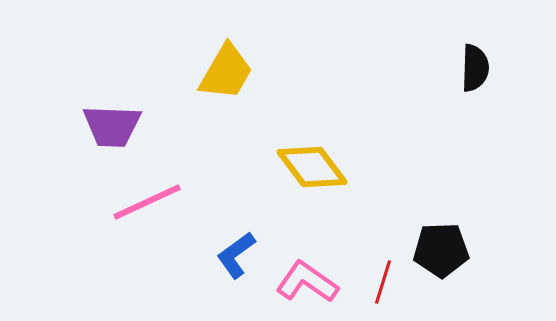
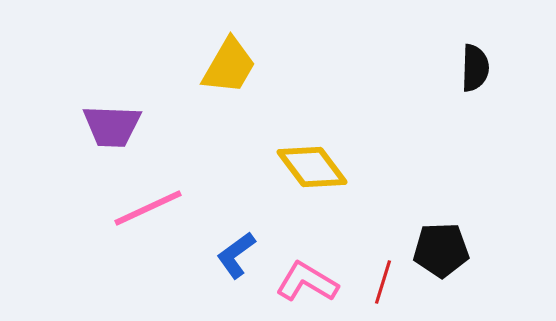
yellow trapezoid: moved 3 px right, 6 px up
pink line: moved 1 px right, 6 px down
pink L-shape: rotated 4 degrees counterclockwise
